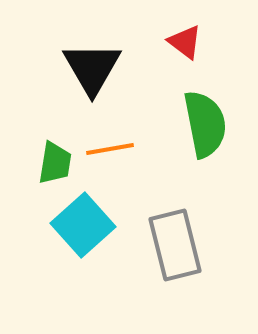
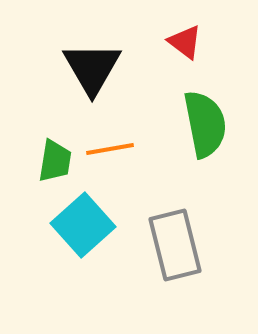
green trapezoid: moved 2 px up
